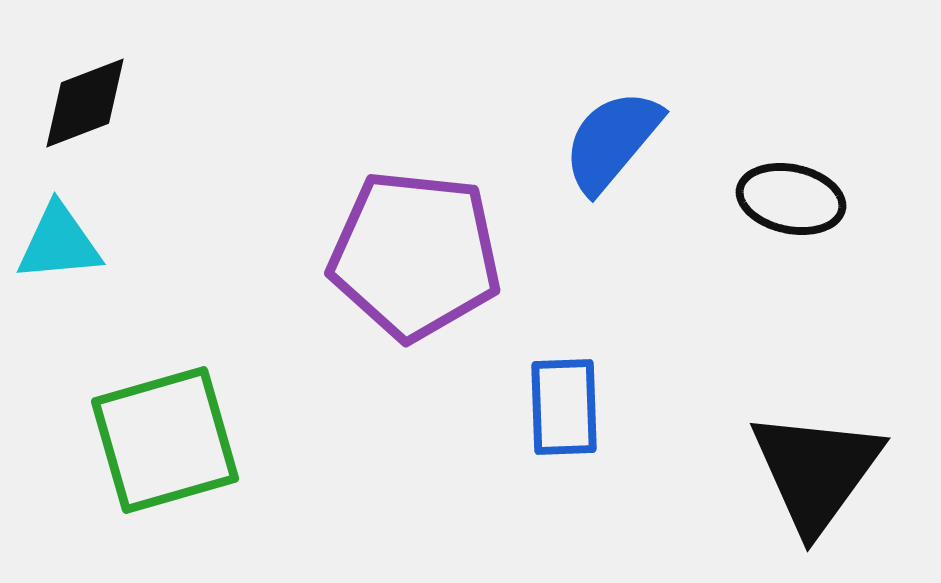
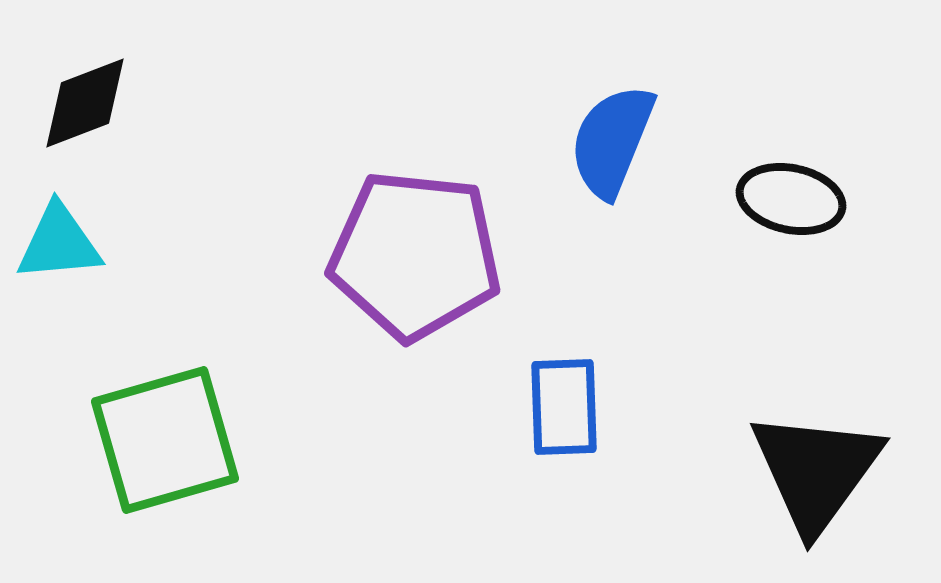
blue semicircle: rotated 18 degrees counterclockwise
